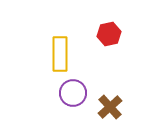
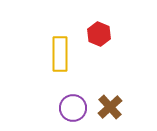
red hexagon: moved 10 px left; rotated 25 degrees counterclockwise
purple circle: moved 15 px down
